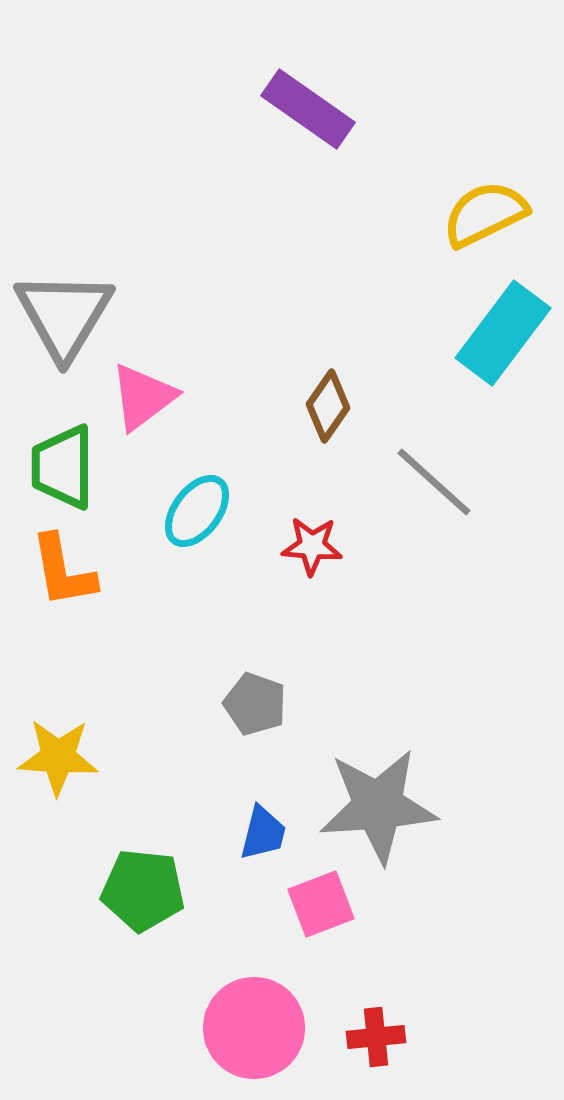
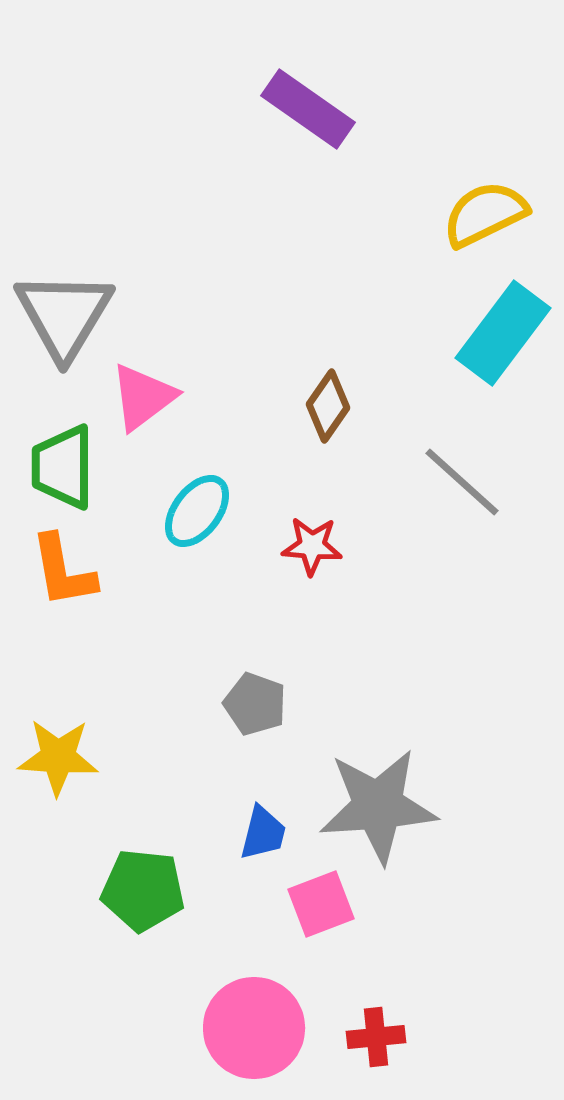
gray line: moved 28 px right
